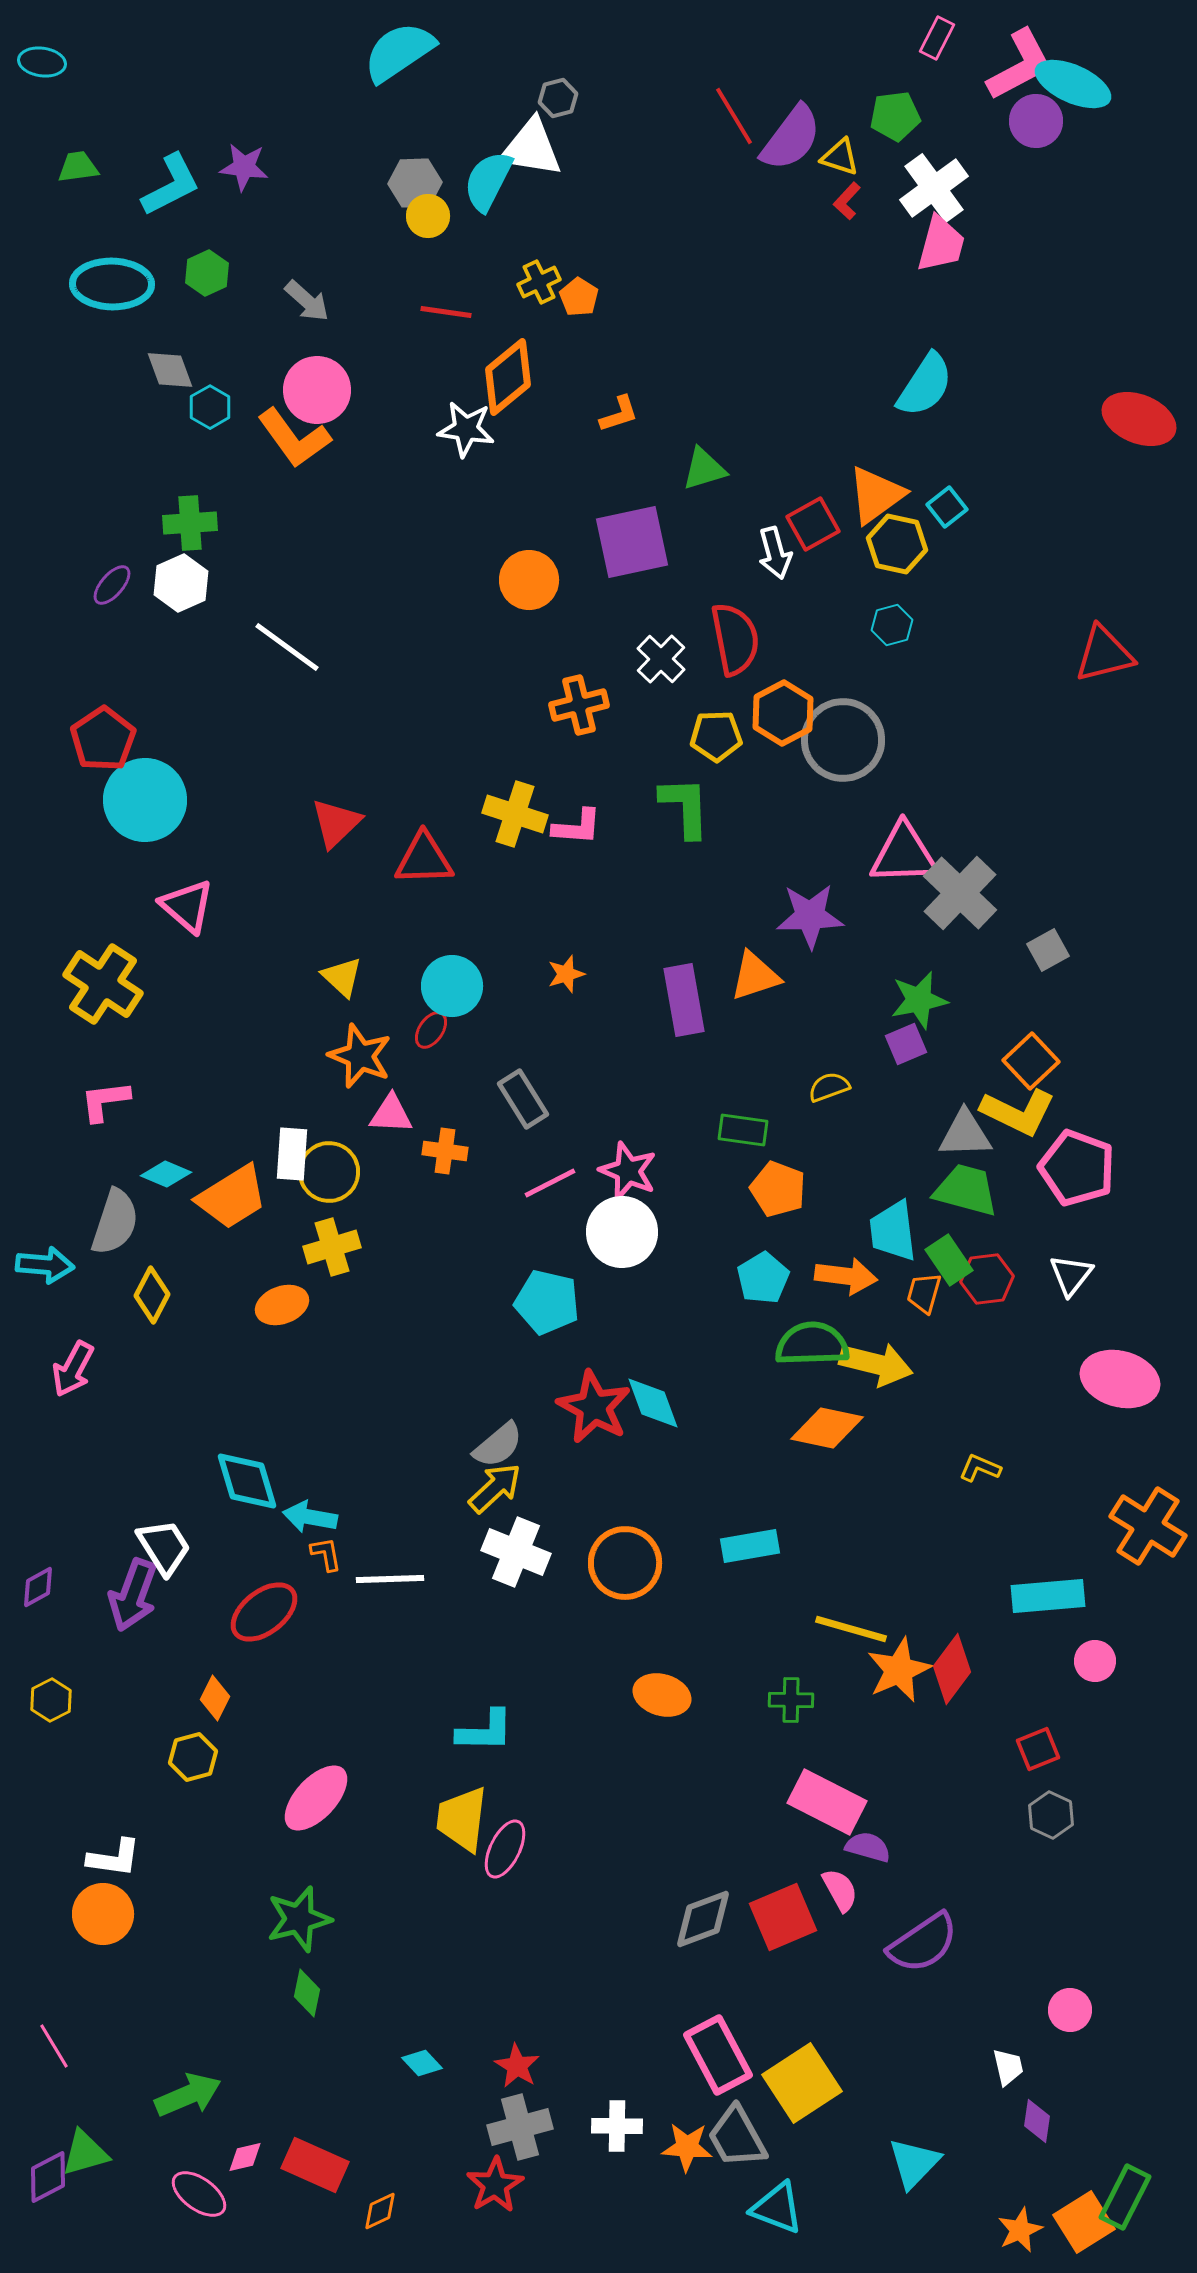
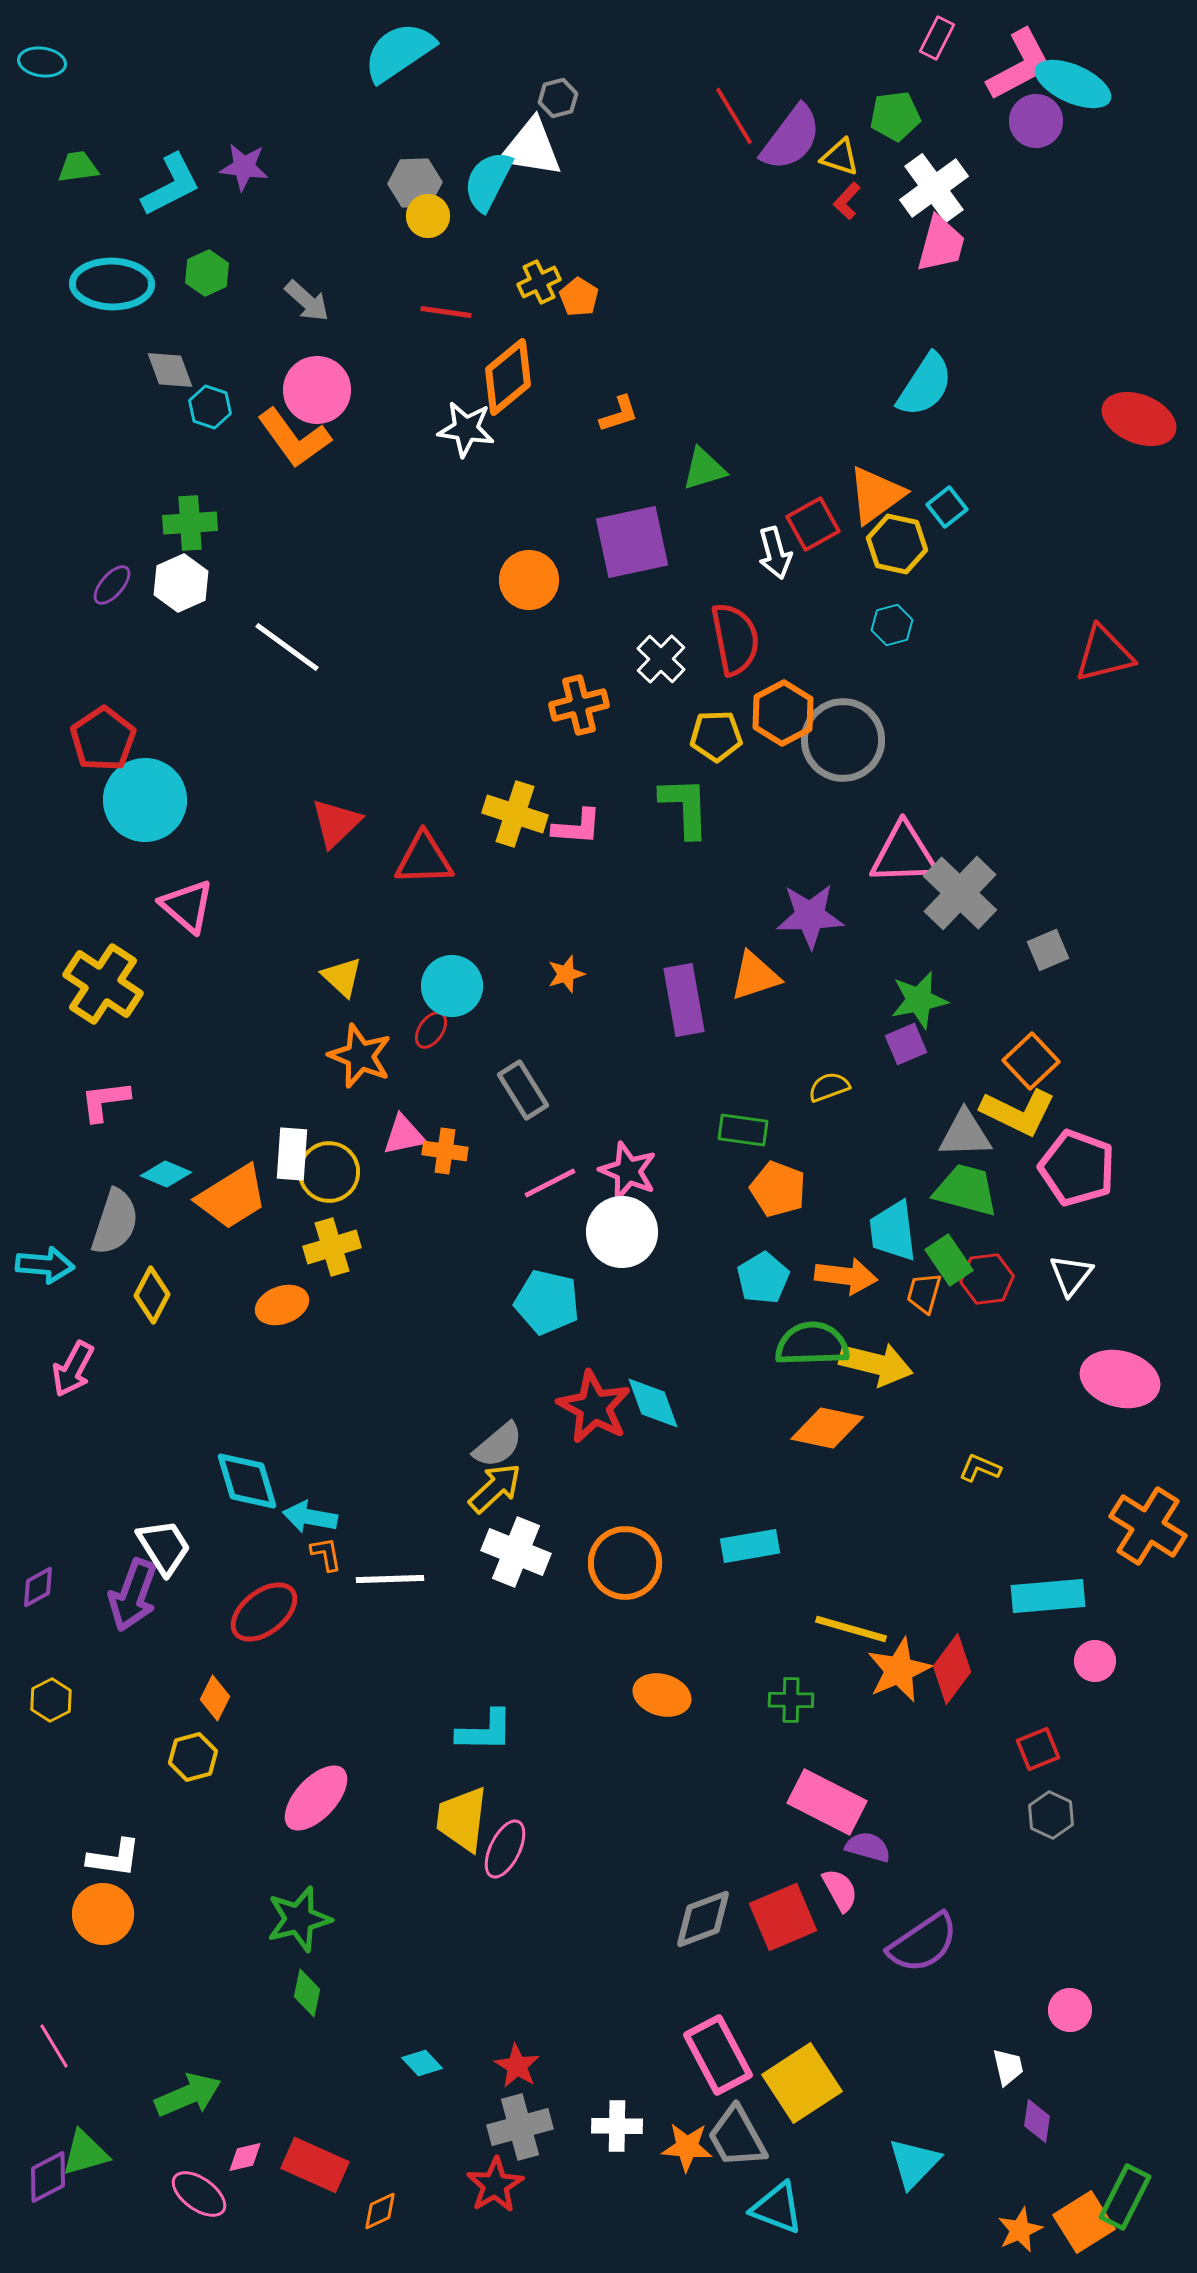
cyan hexagon at (210, 407): rotated 12 degrees counterclockwise
gray square at (1048, 950): rotated 6 degrees clockwise
gray rectangle at (523, 1099): moved 9 px up
pink triangle at (391, 1114): moved 13 px right, 21 px down; rotated 15 degrees counterclockwise
